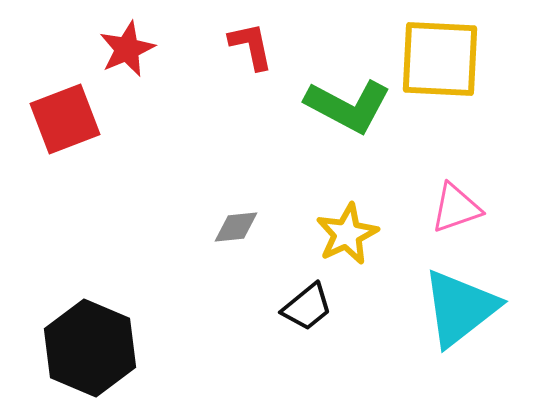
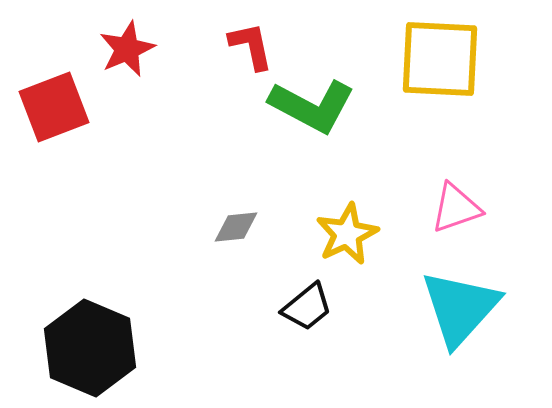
green L-shape: moved 36 px left
red square: moved 11 px left, 12 px up
cyan triangle: rotated 10 degrees counterclockwise
